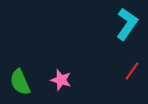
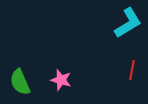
cyan L-shape: moved 1 px right, 1 px up; rotated 24 degrees clockwise
red line: moved 1 px up; rotated 24 degrees counterclockwise
